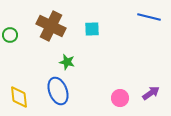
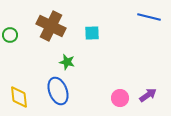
cyan square: moved 4 px down
purple arrow: moved 3 px left, 2 px down
